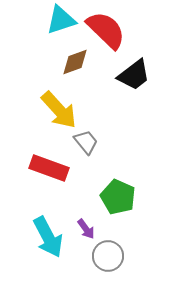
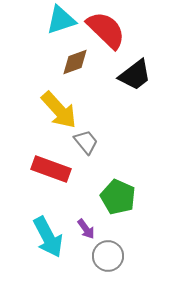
black trapezoid: moved 1 px right
red rectangle: moved 2 px right, 1 px down
